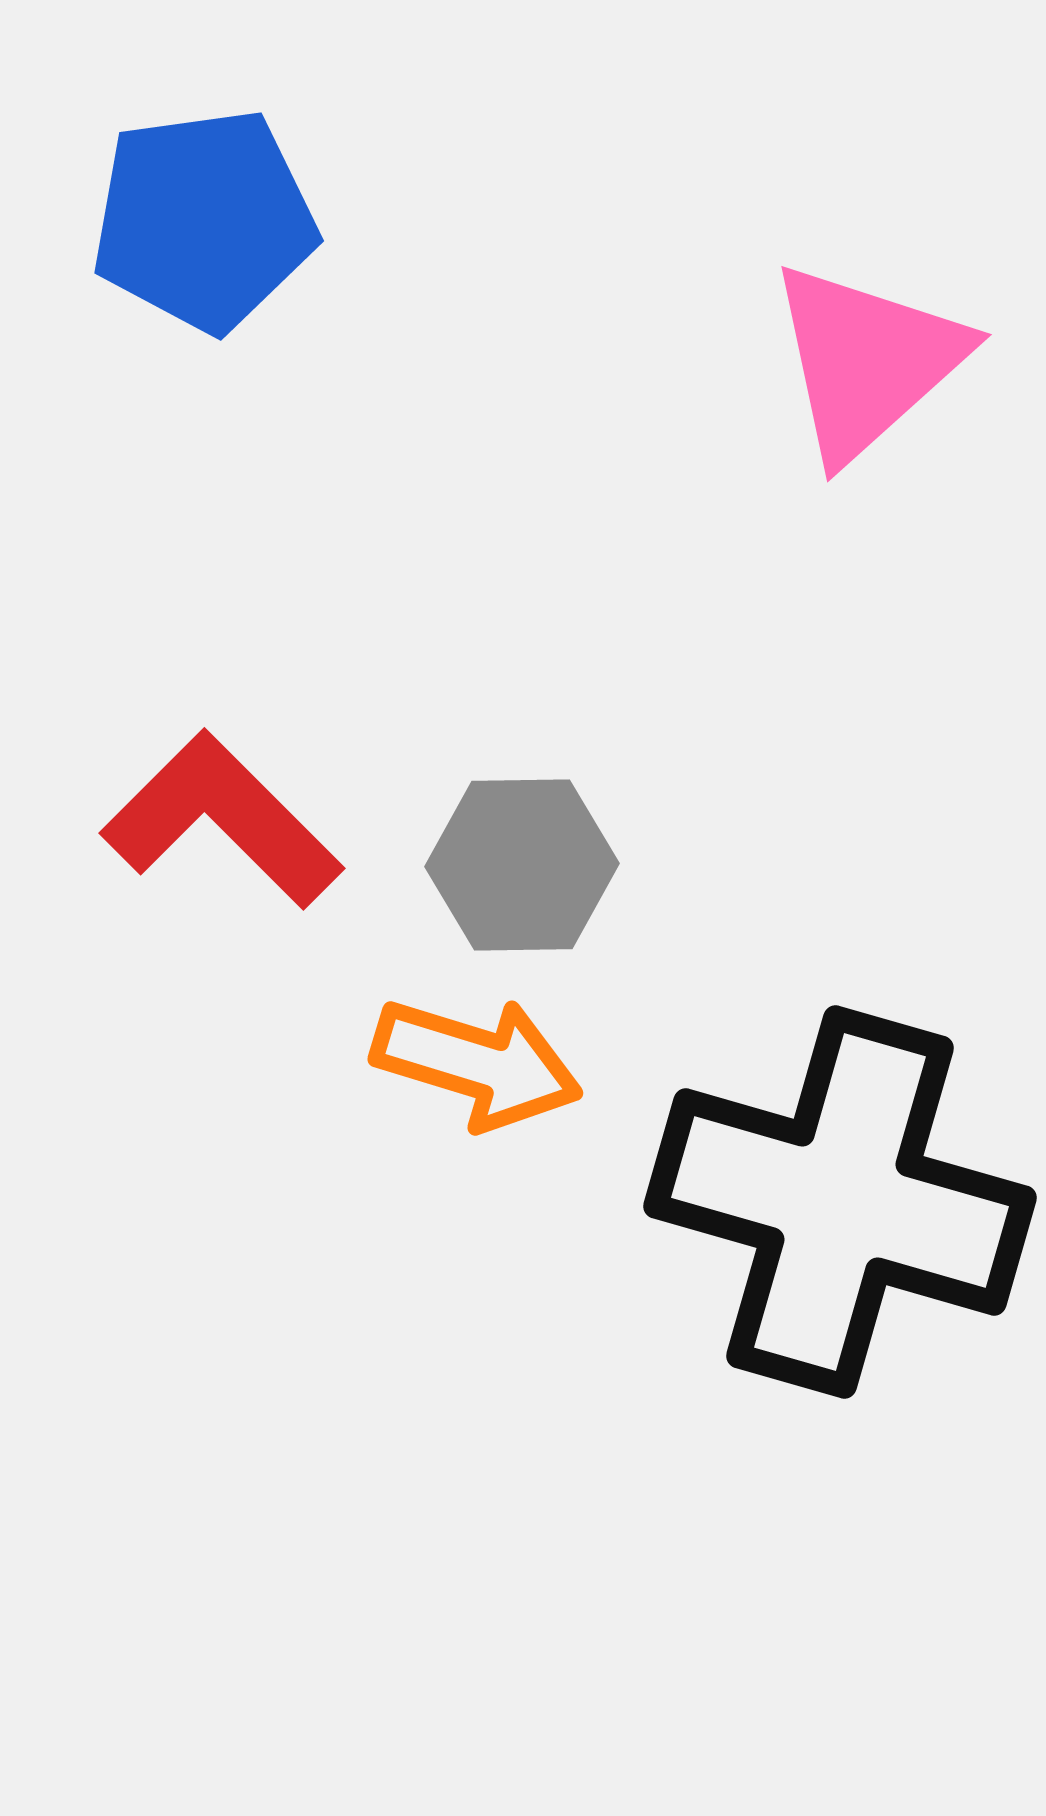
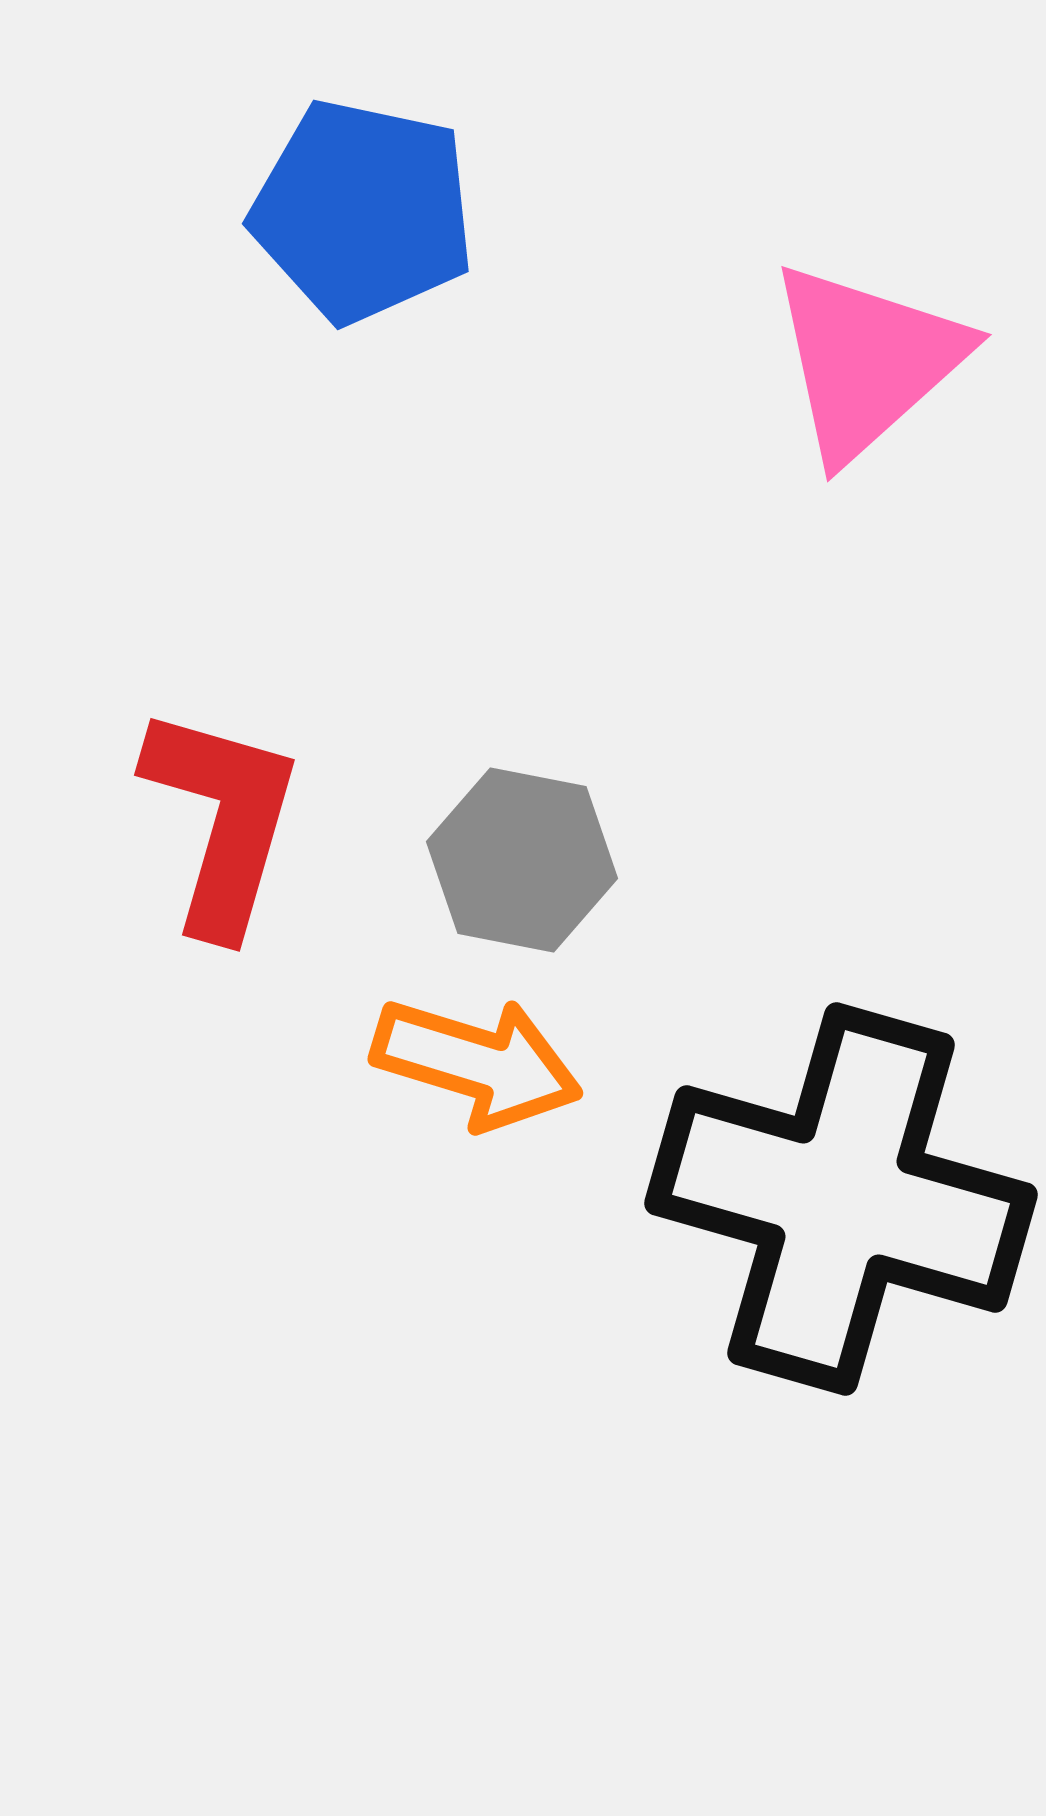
blue pentagon: moved 159 px right, 9 px up; rotated 20 degrees clockwise
red L-shape: rotated 61 degrees clockwise
gray hexagon: moved 5 px up; rotated 12 degrees clockwise
black cross: moved 1 px right, 3 px up
